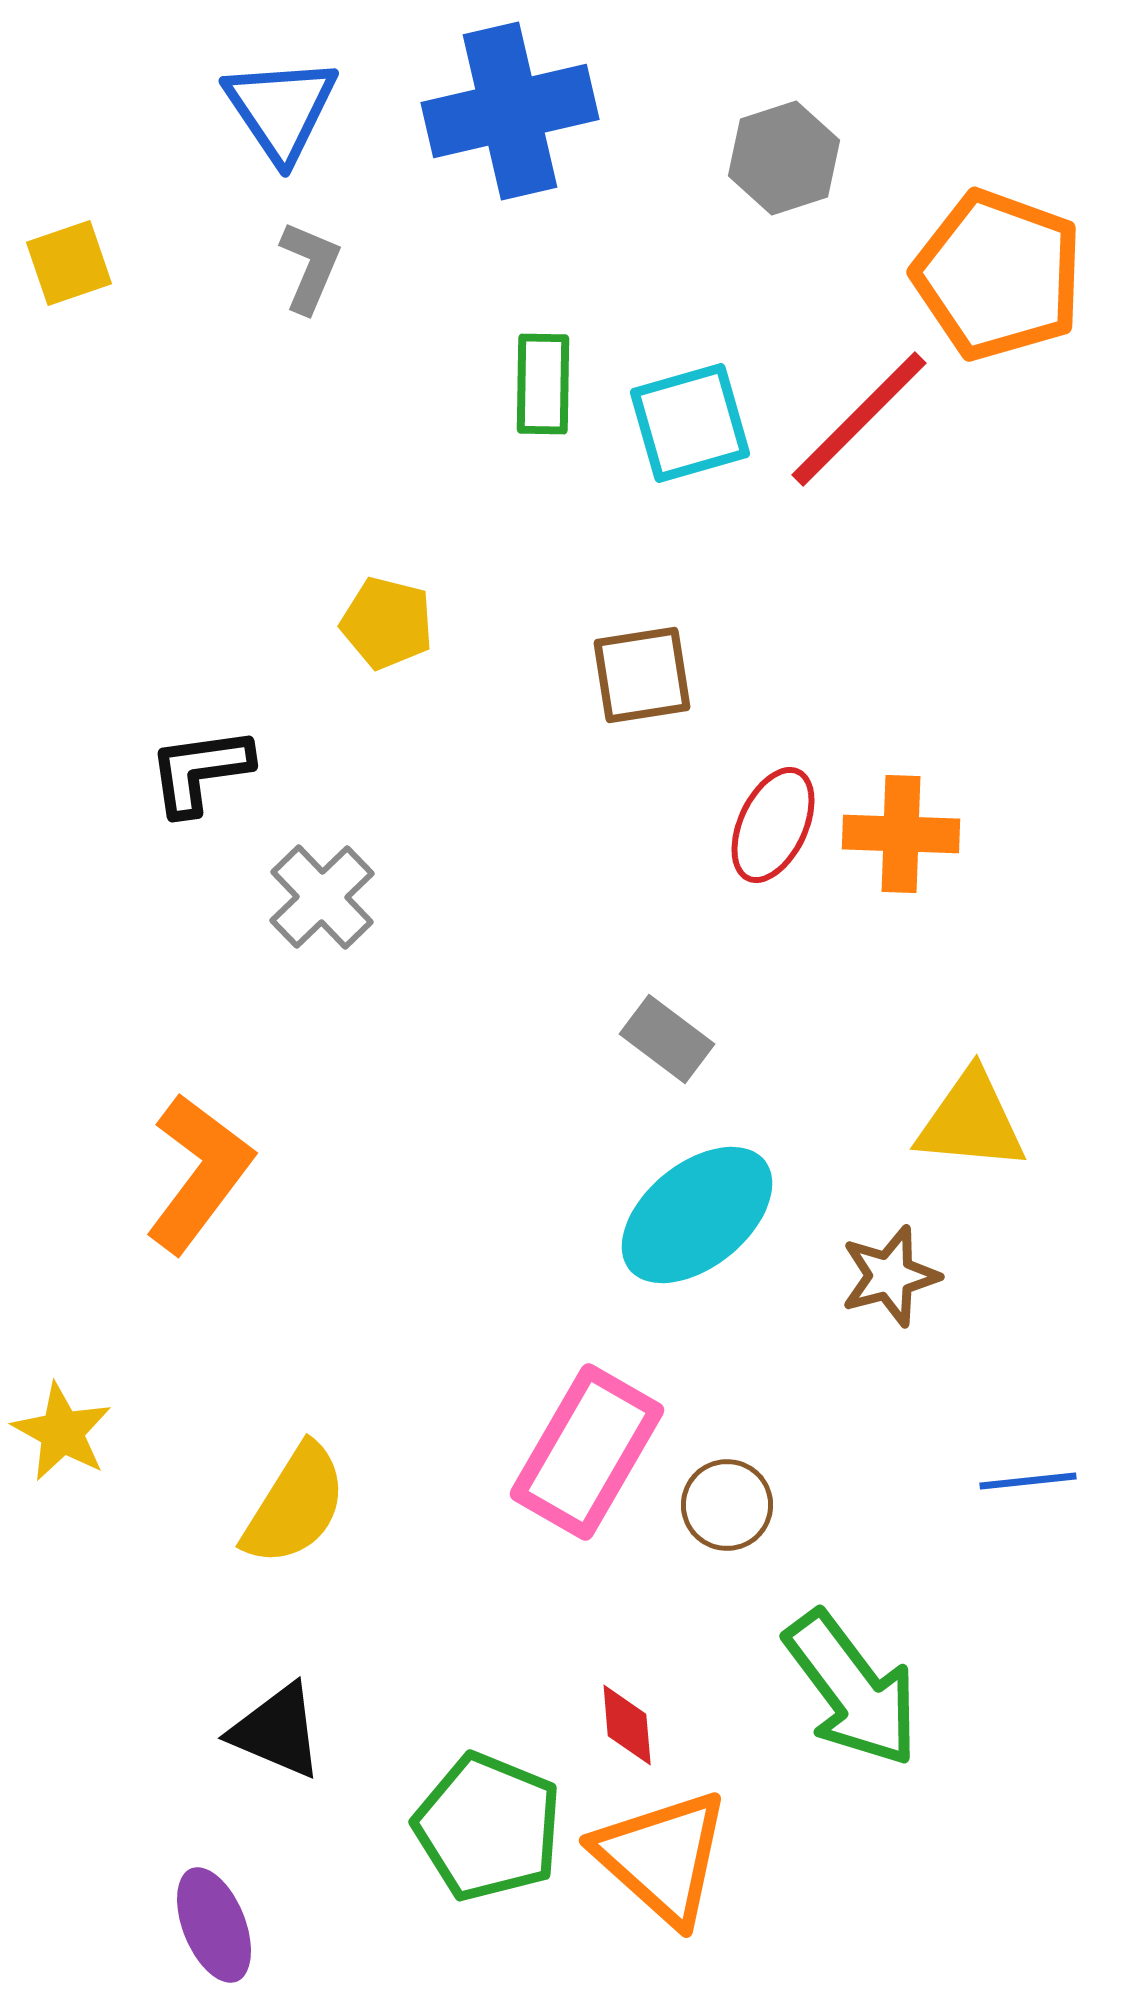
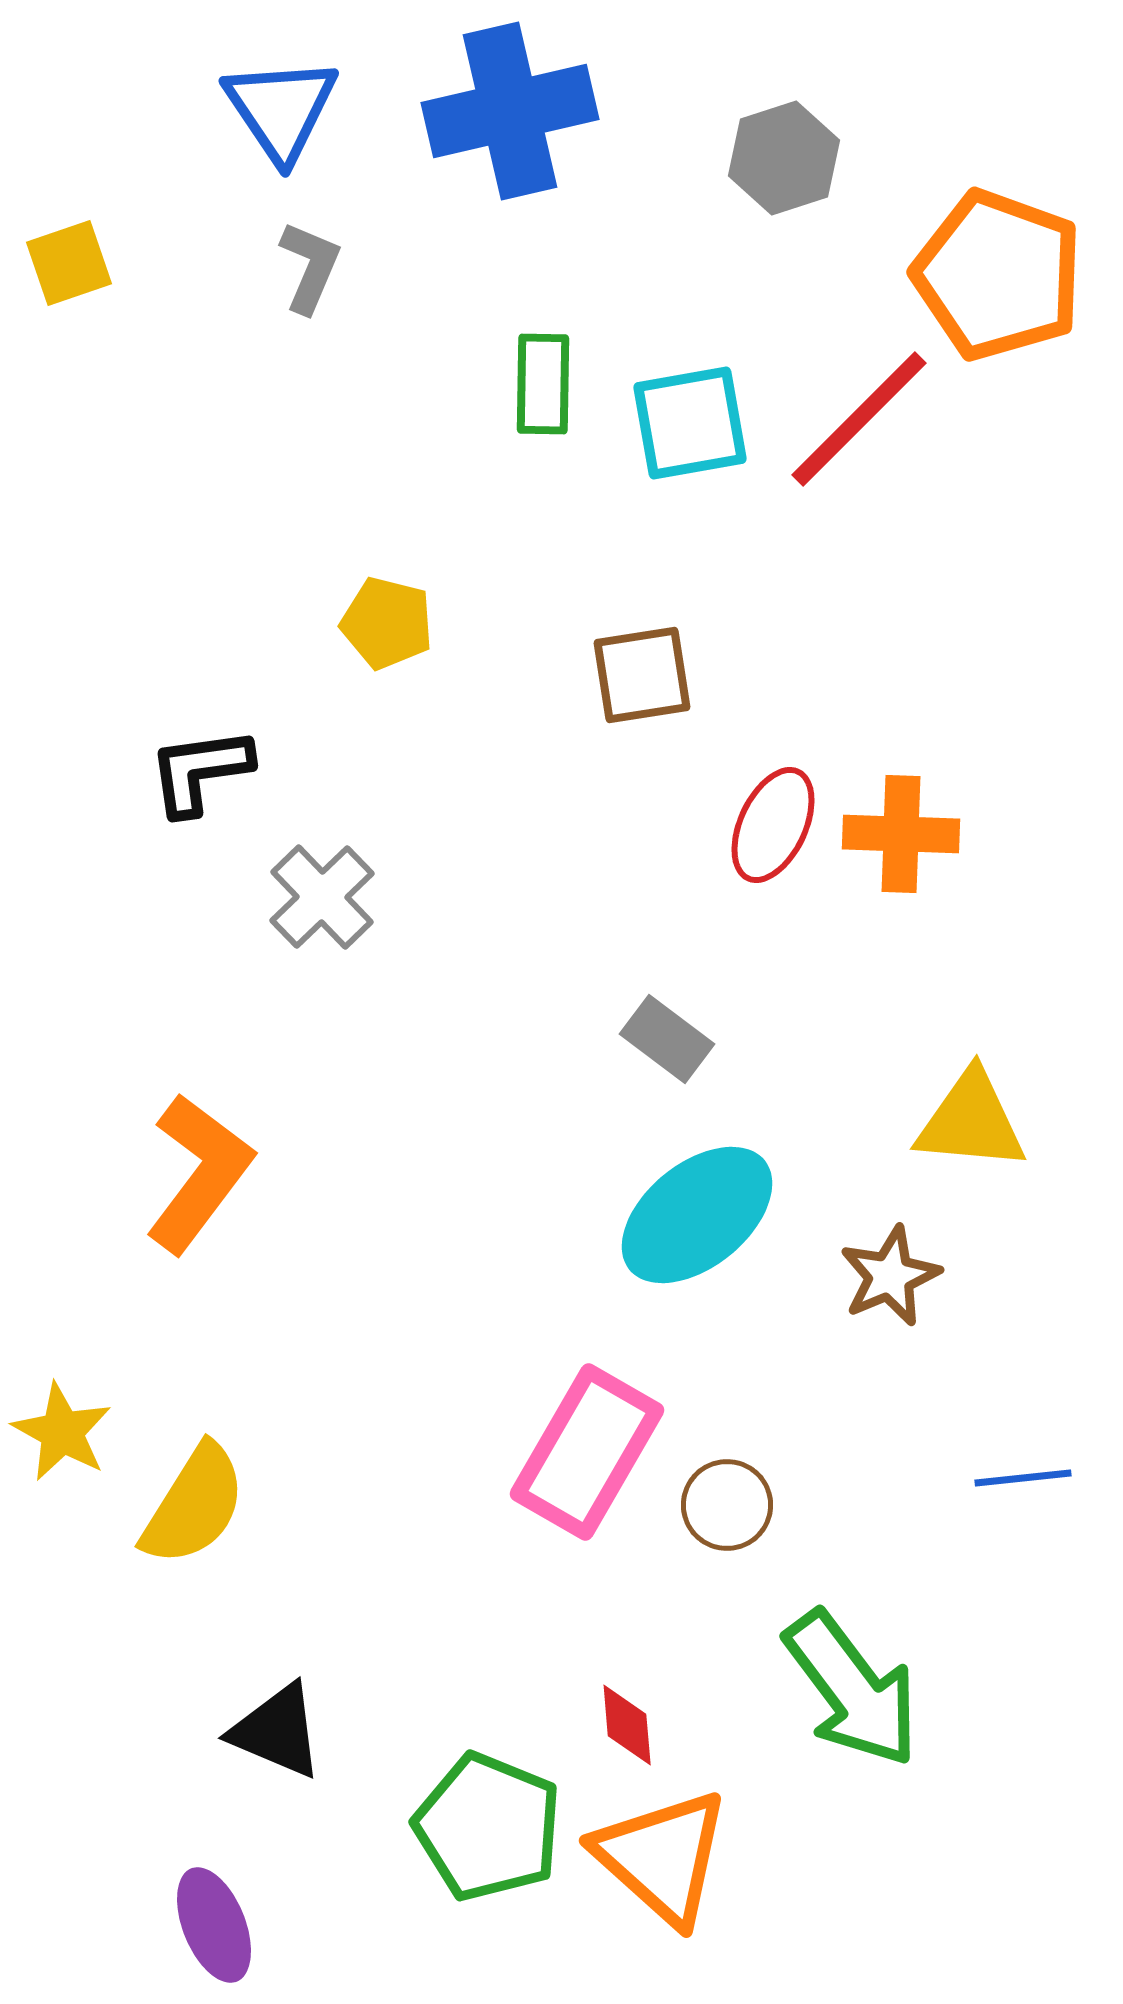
cyan square: rotated 6 degrees clockwise
brown star: rotated 8 degrees counterclockwise
blue line: moved 5 px left, 3 px up
yellow semicircle: moved 101 px left
